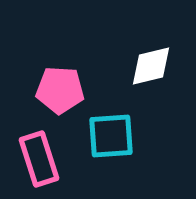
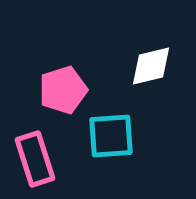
pink pentagon: moved 3 px right; rotated 21 degrees counterclockwise
pink rectangle: moved 4 px left
